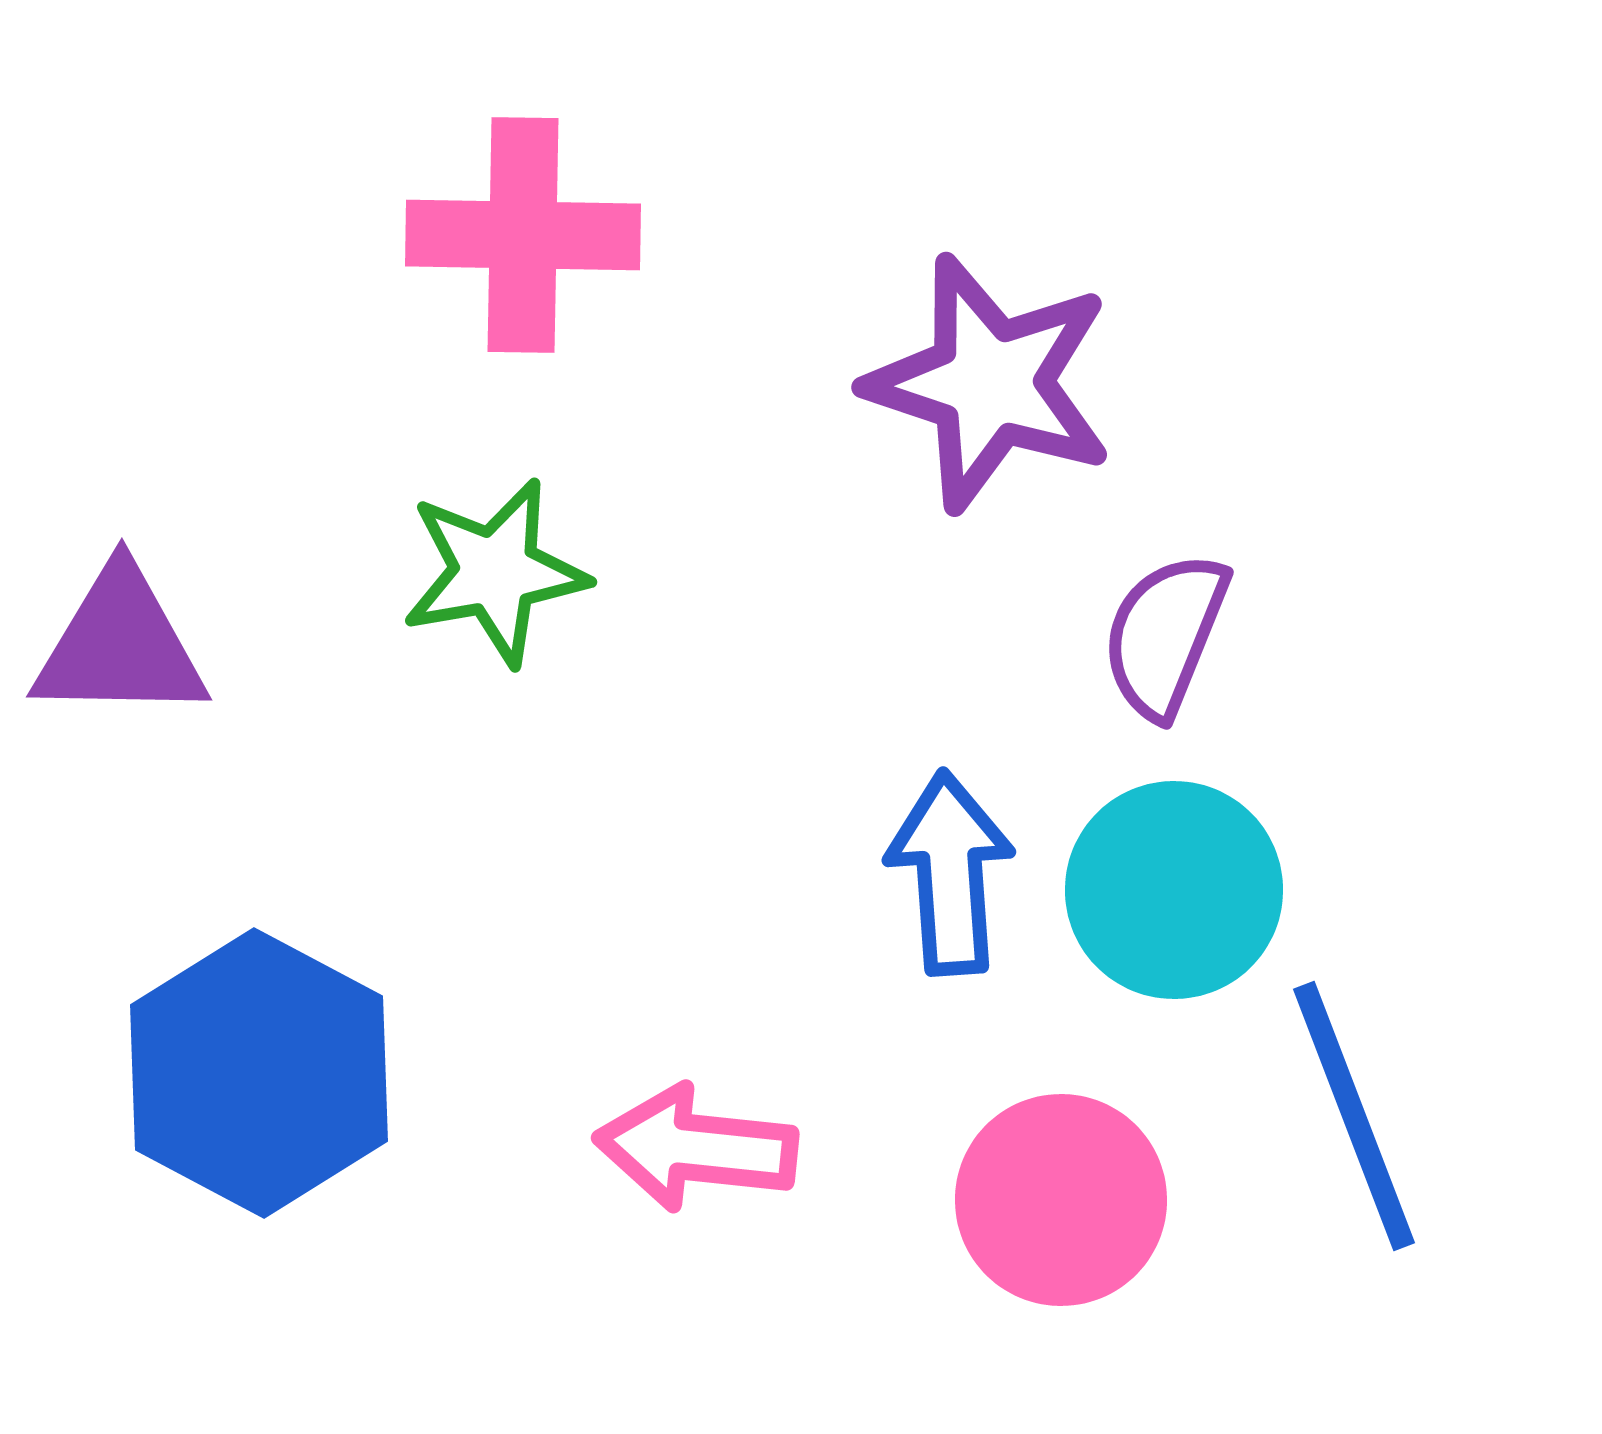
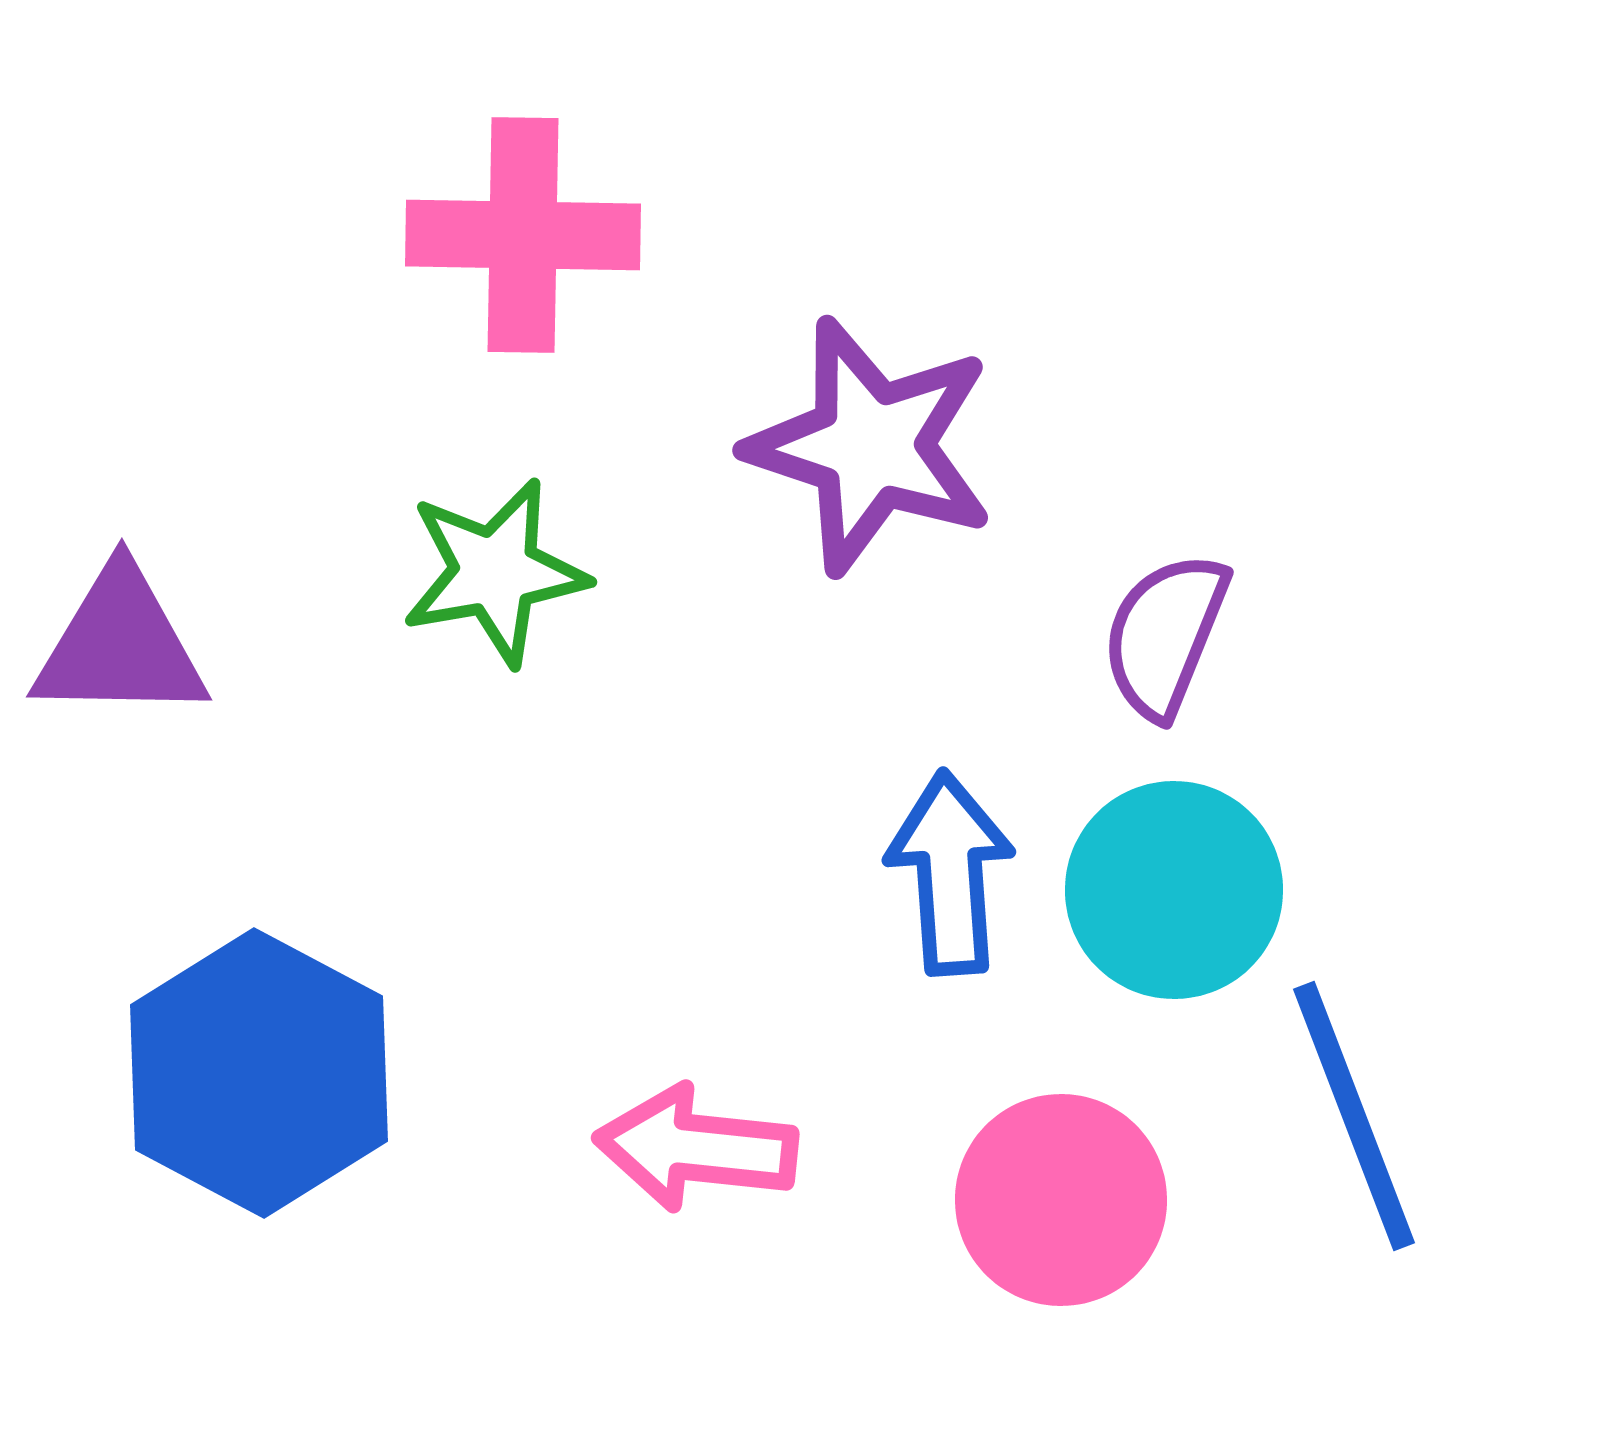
purple star: moved 119 px left, 63 px down
